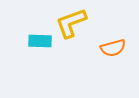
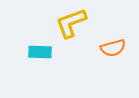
cyan rectangle: moved 11 px down
